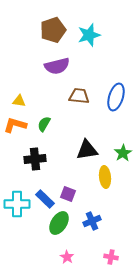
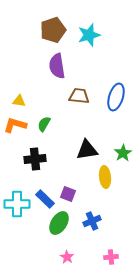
purple semicircle: rotated 95 degrees clockwise
pink cross: rotated 16 degrees counterclockwise
